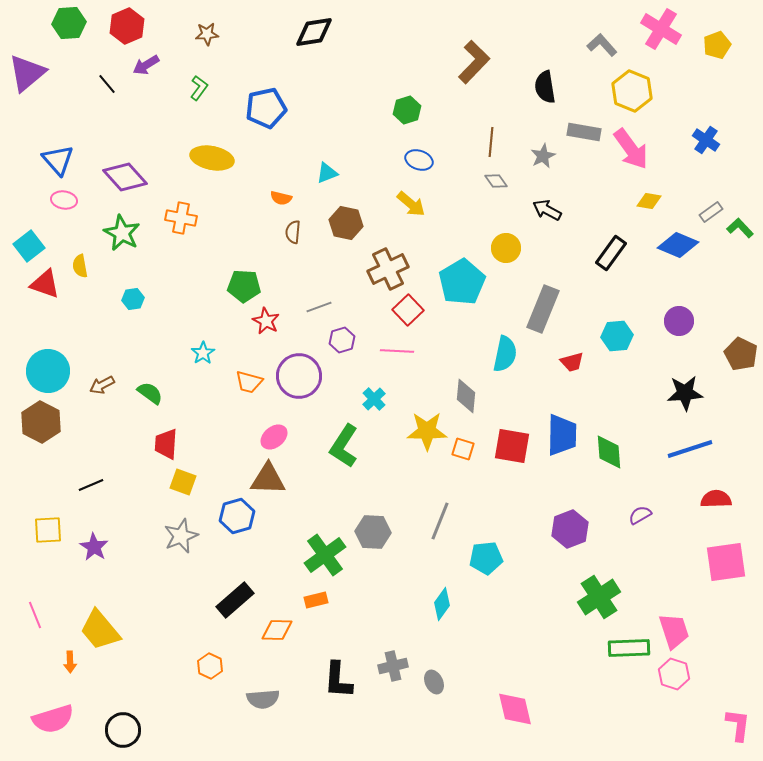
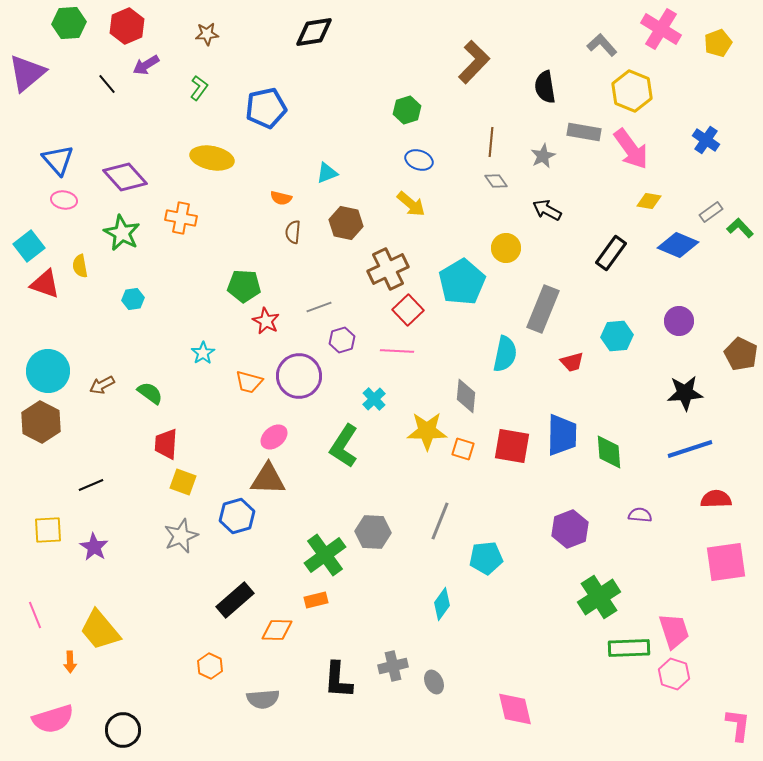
yellow pentagon at (717, 45): moved 1 px right, 2 px up
purple semicircle at (640, 515): rotated 35 degrees clockwise
